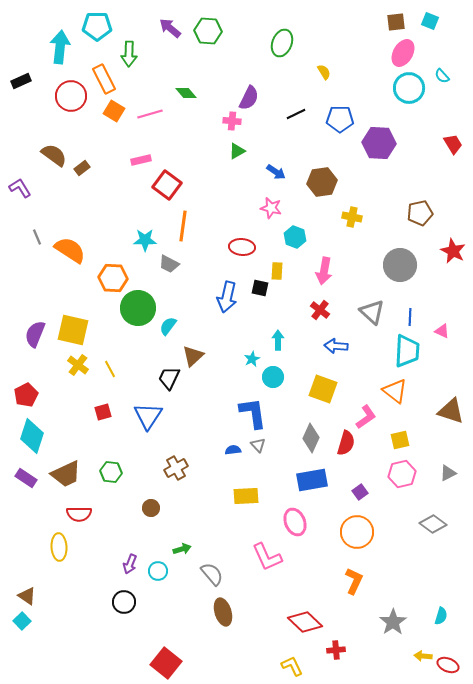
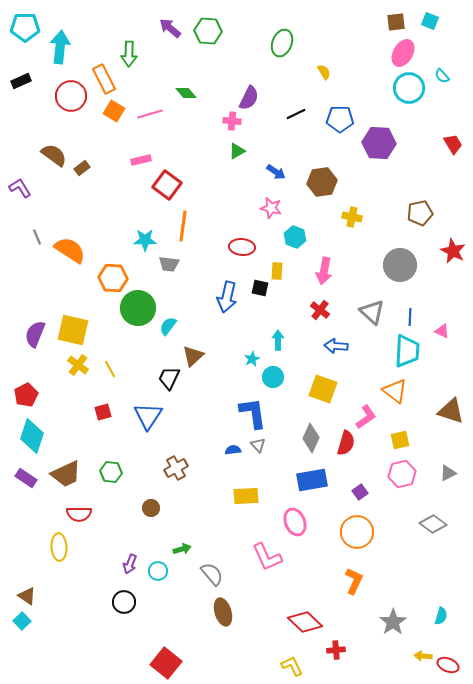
cyan pentagon at (97, 26): moved 72 px left, 1 px down
gray trapezoid at (169, 264): rotated 20 degrees counterclockwise
